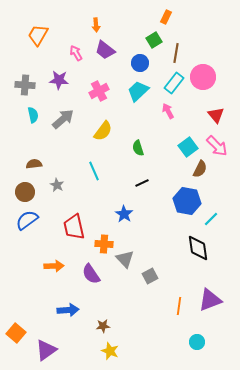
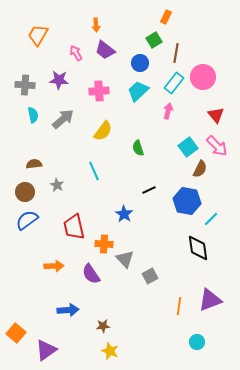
pink cross at (99, 91): rotated 24 degrees clockwise
pink arrow at (168, 111): rotated 42 degrees clockwise
black line at (142, 183): moved 7 px right, 7 px down
